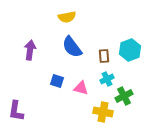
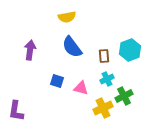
yellow cross: moved 4 px up; rotated 36 degrees counterclockwise
